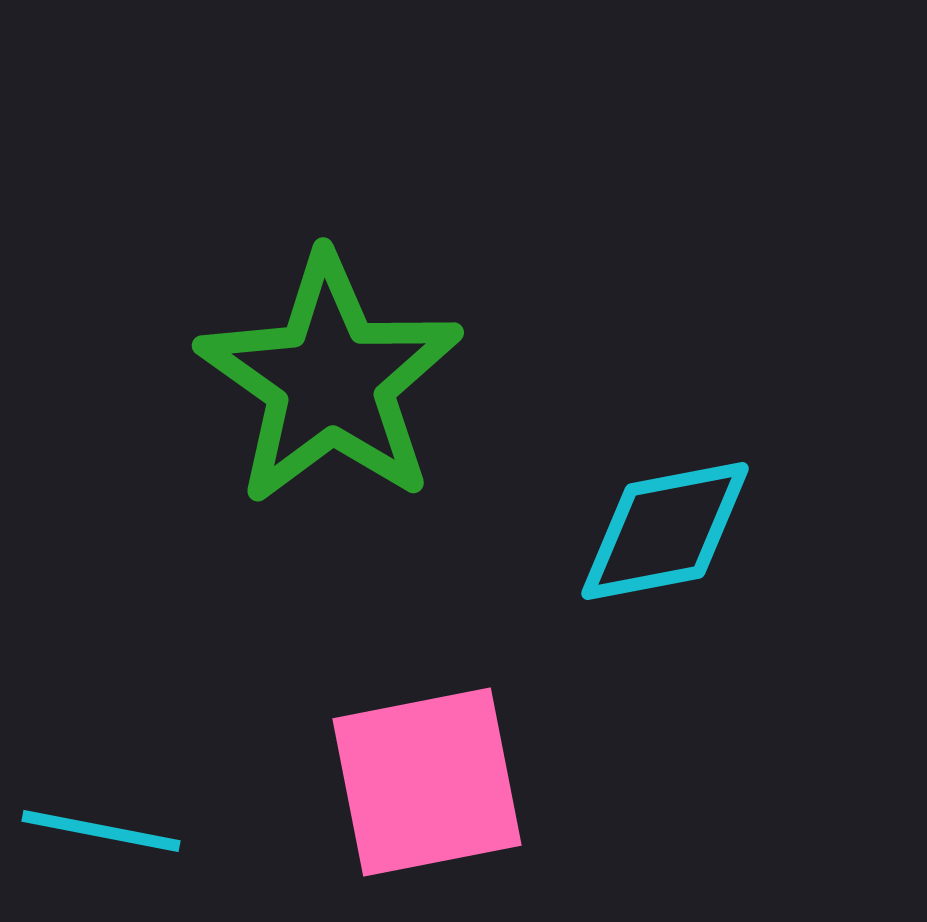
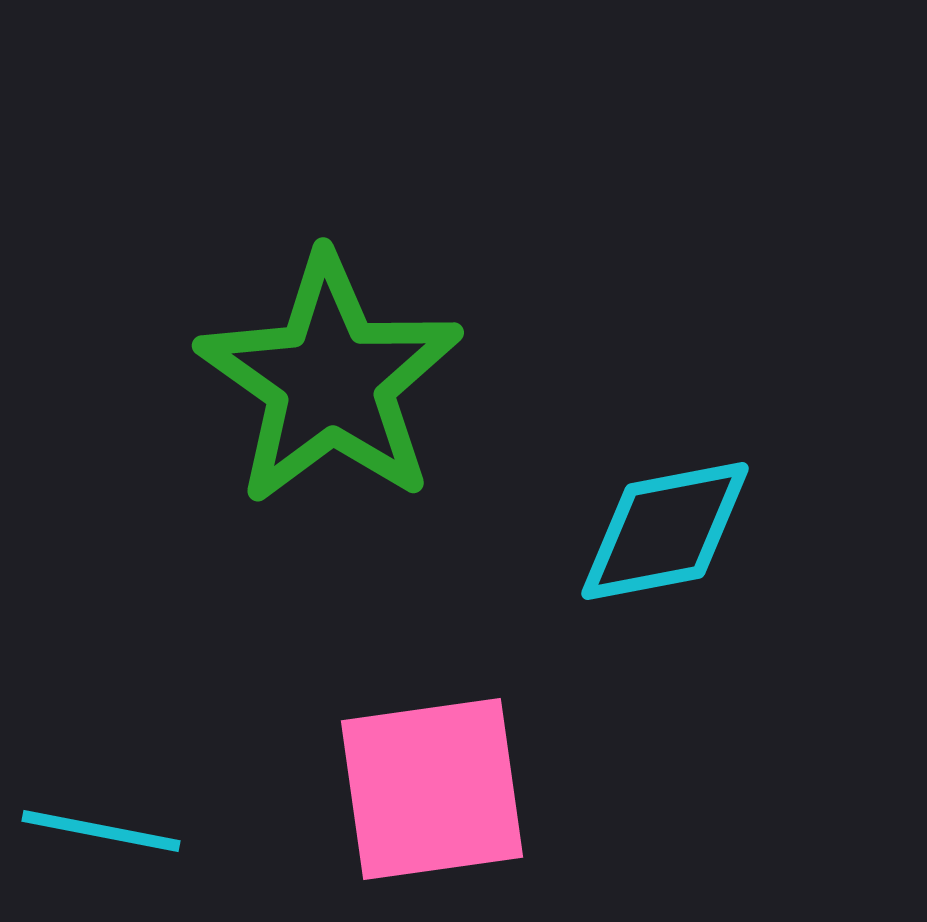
pink square: moved 5 px right, 7 px down; rotated 3 degrees clockwise
